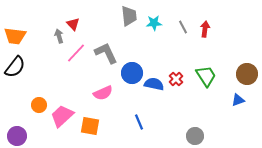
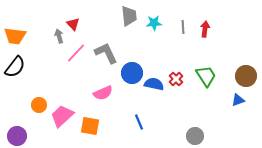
gray line: rotated 24 degrees clockwise
brown circle: moved 1 px left, 2 px down
